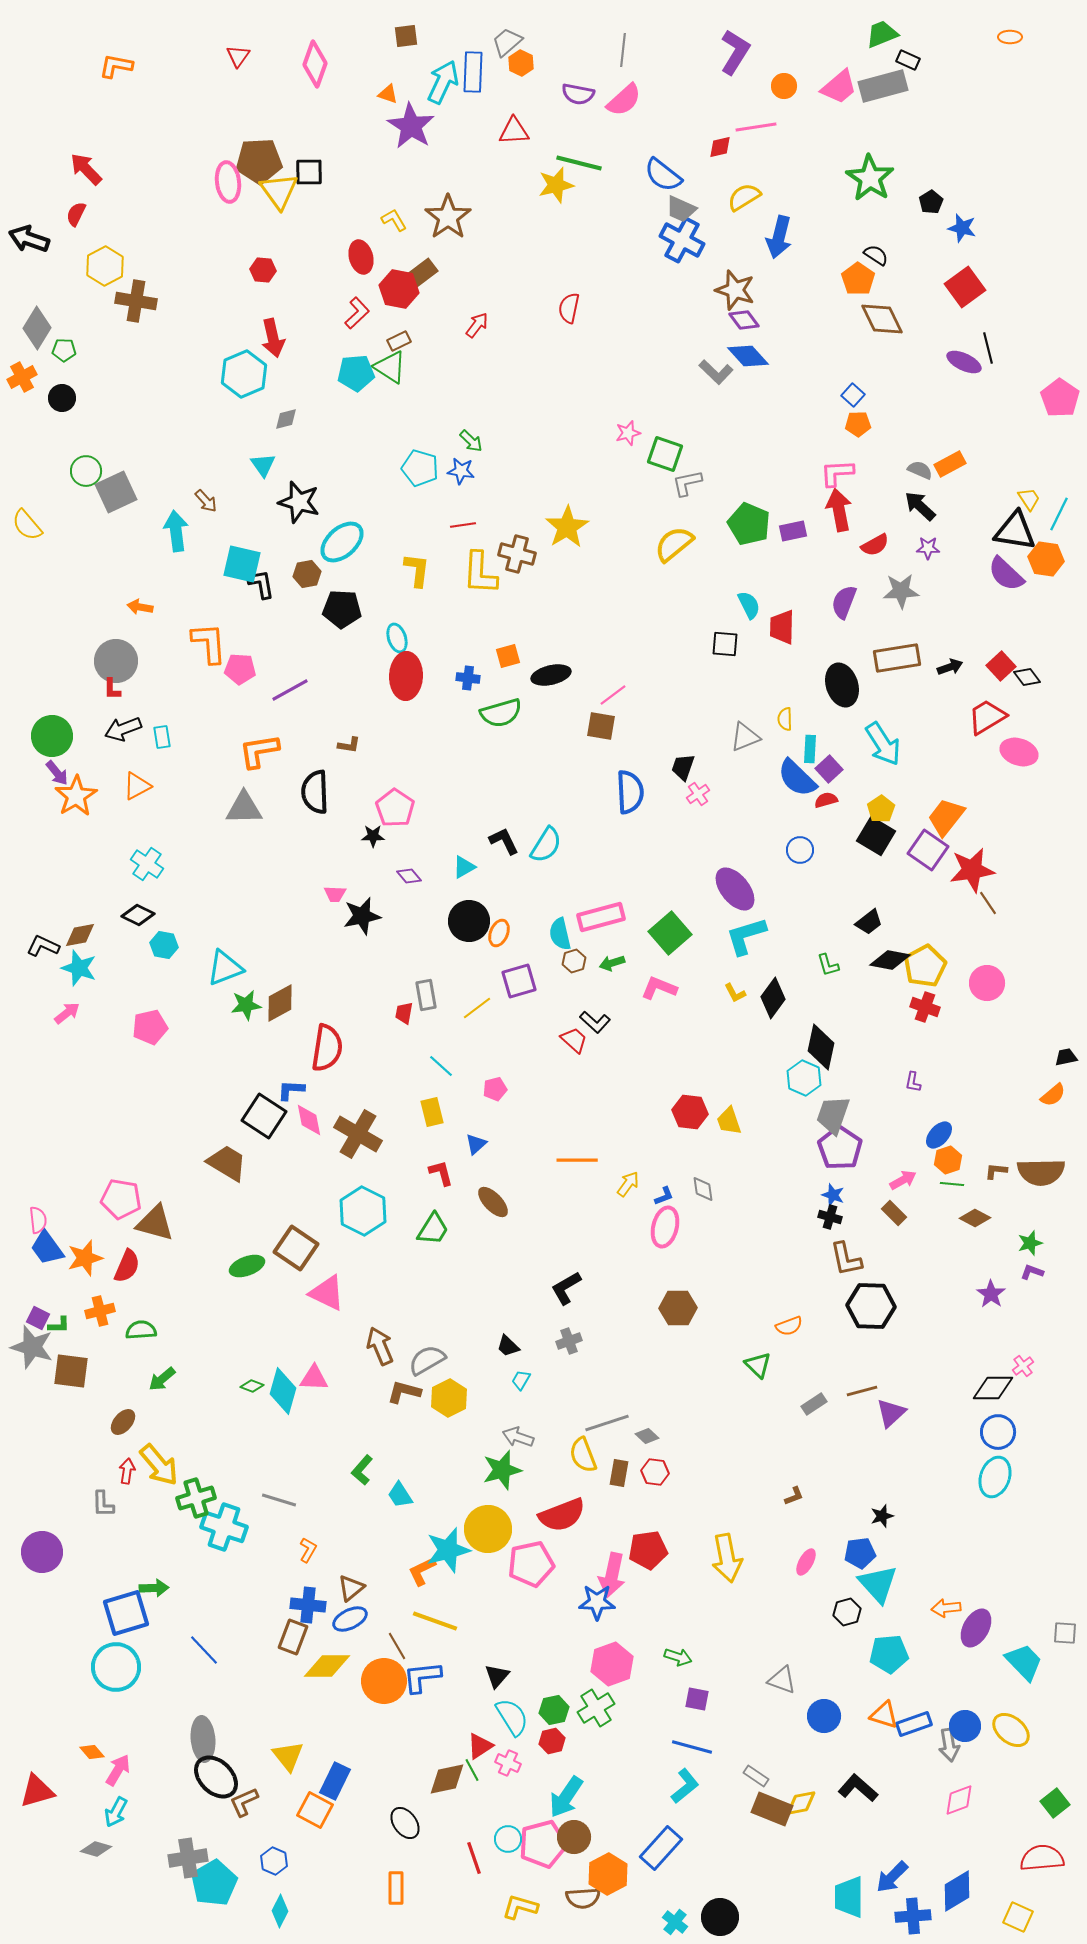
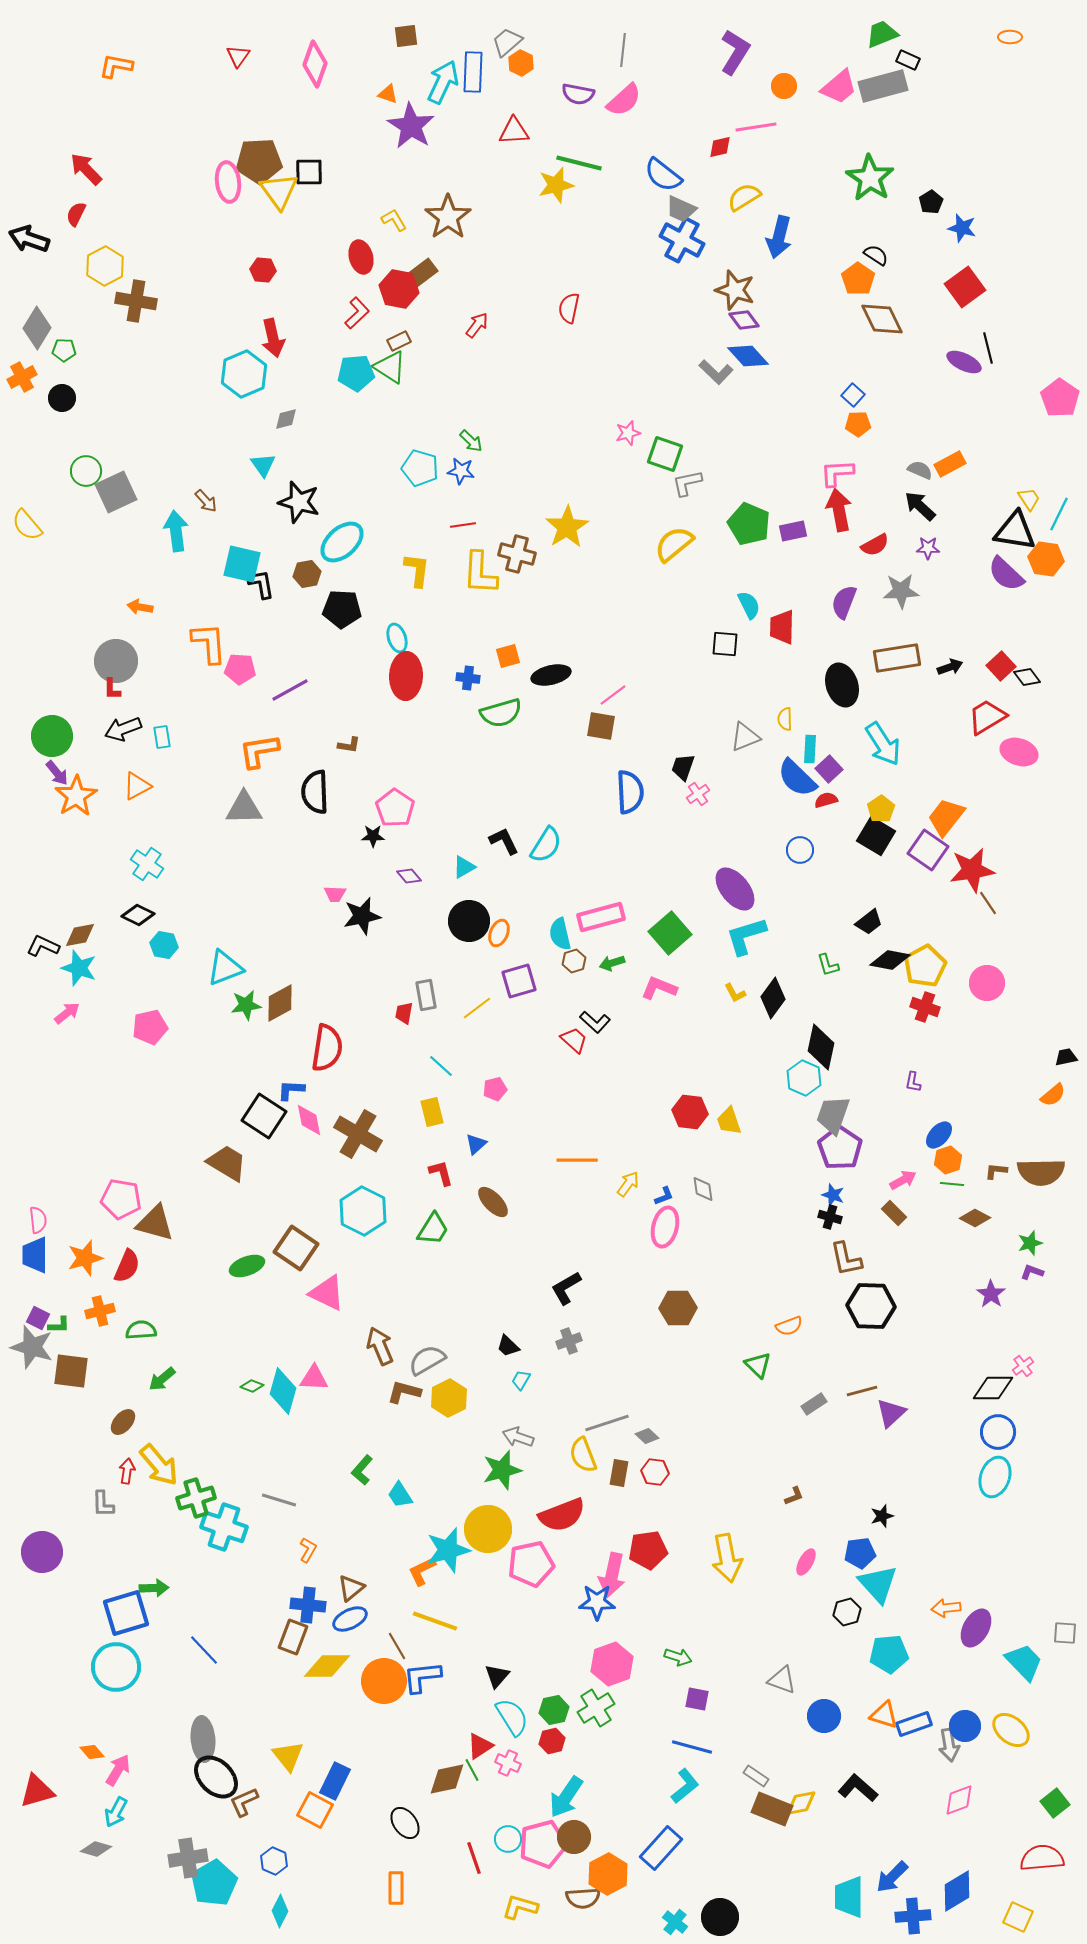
blue trapezoid at (47, 1248): moved 12 px left, 7 px down; rotated 36 degrees clockwise
